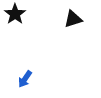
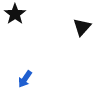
black triangle: moved 9 px right, 8 px down; rotated 30 degrees counterclockwise
